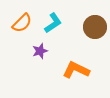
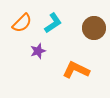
brown circle: moved 1 px left, 1 px down
purple star: moved 2 px left
